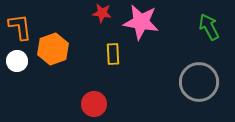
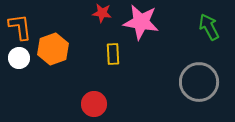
white circle: moved 2 px right, 3 px up
